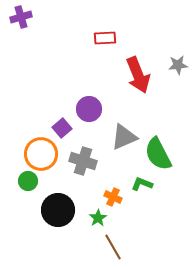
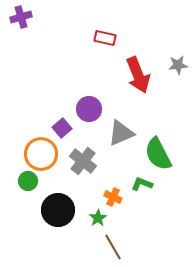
red rectangle: rotated 15 degrees clockwise
gray triangle: moved 3 px left, 4 px up
gray cross: rotated 20 degrees clockwise
